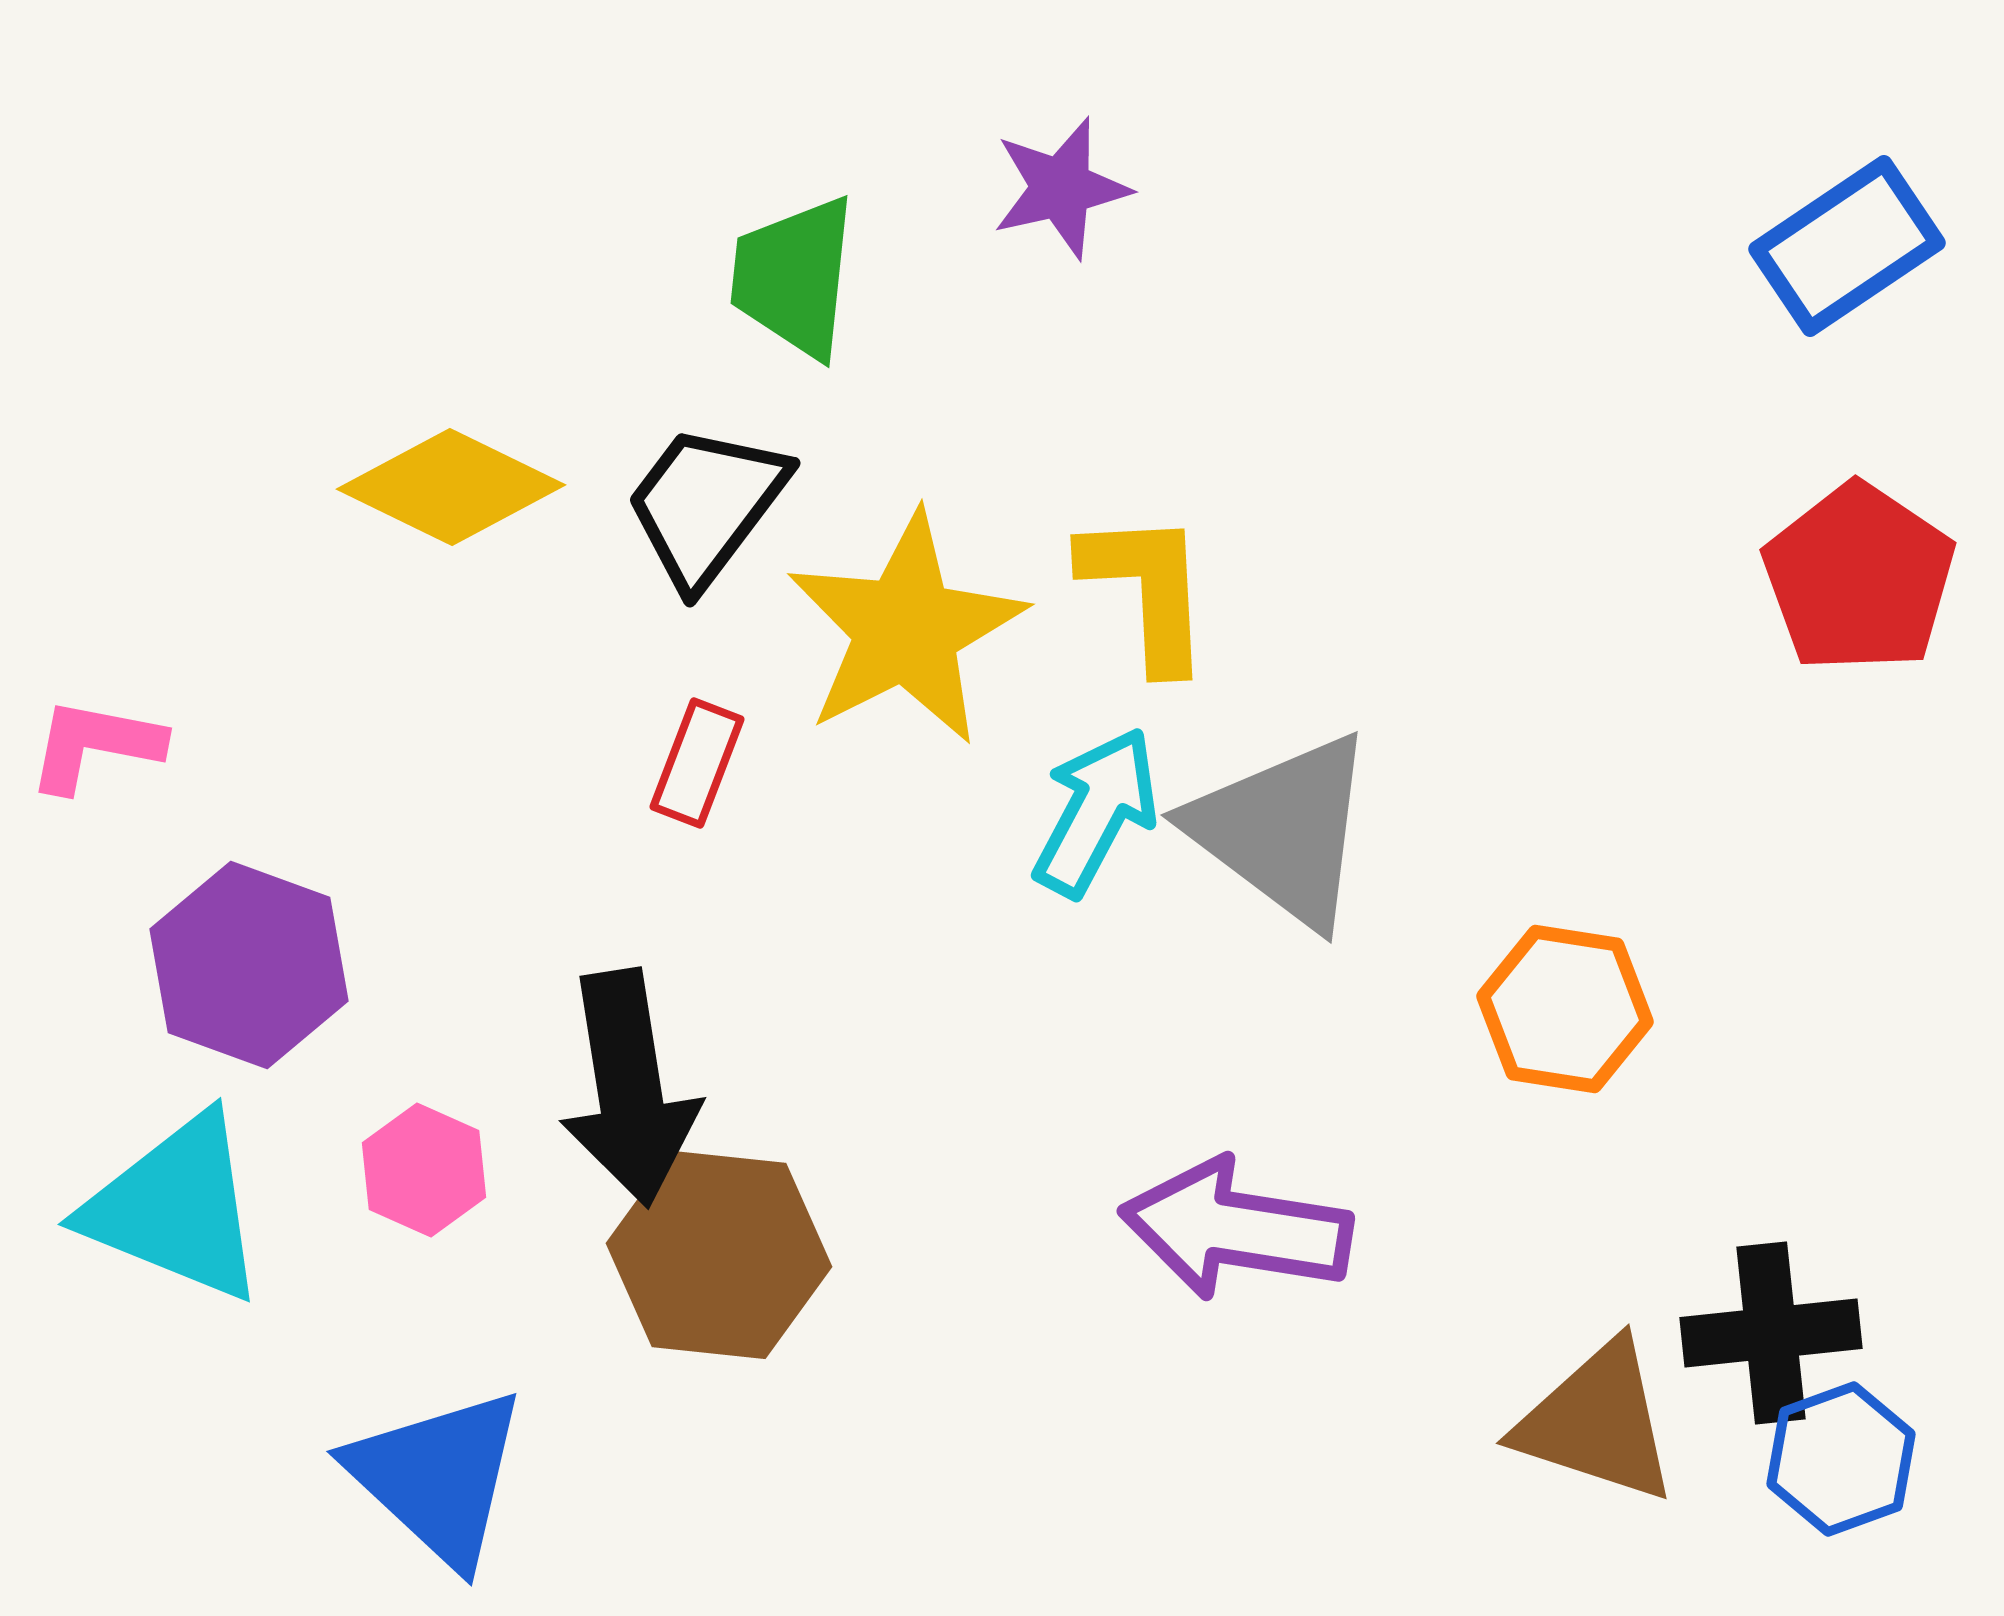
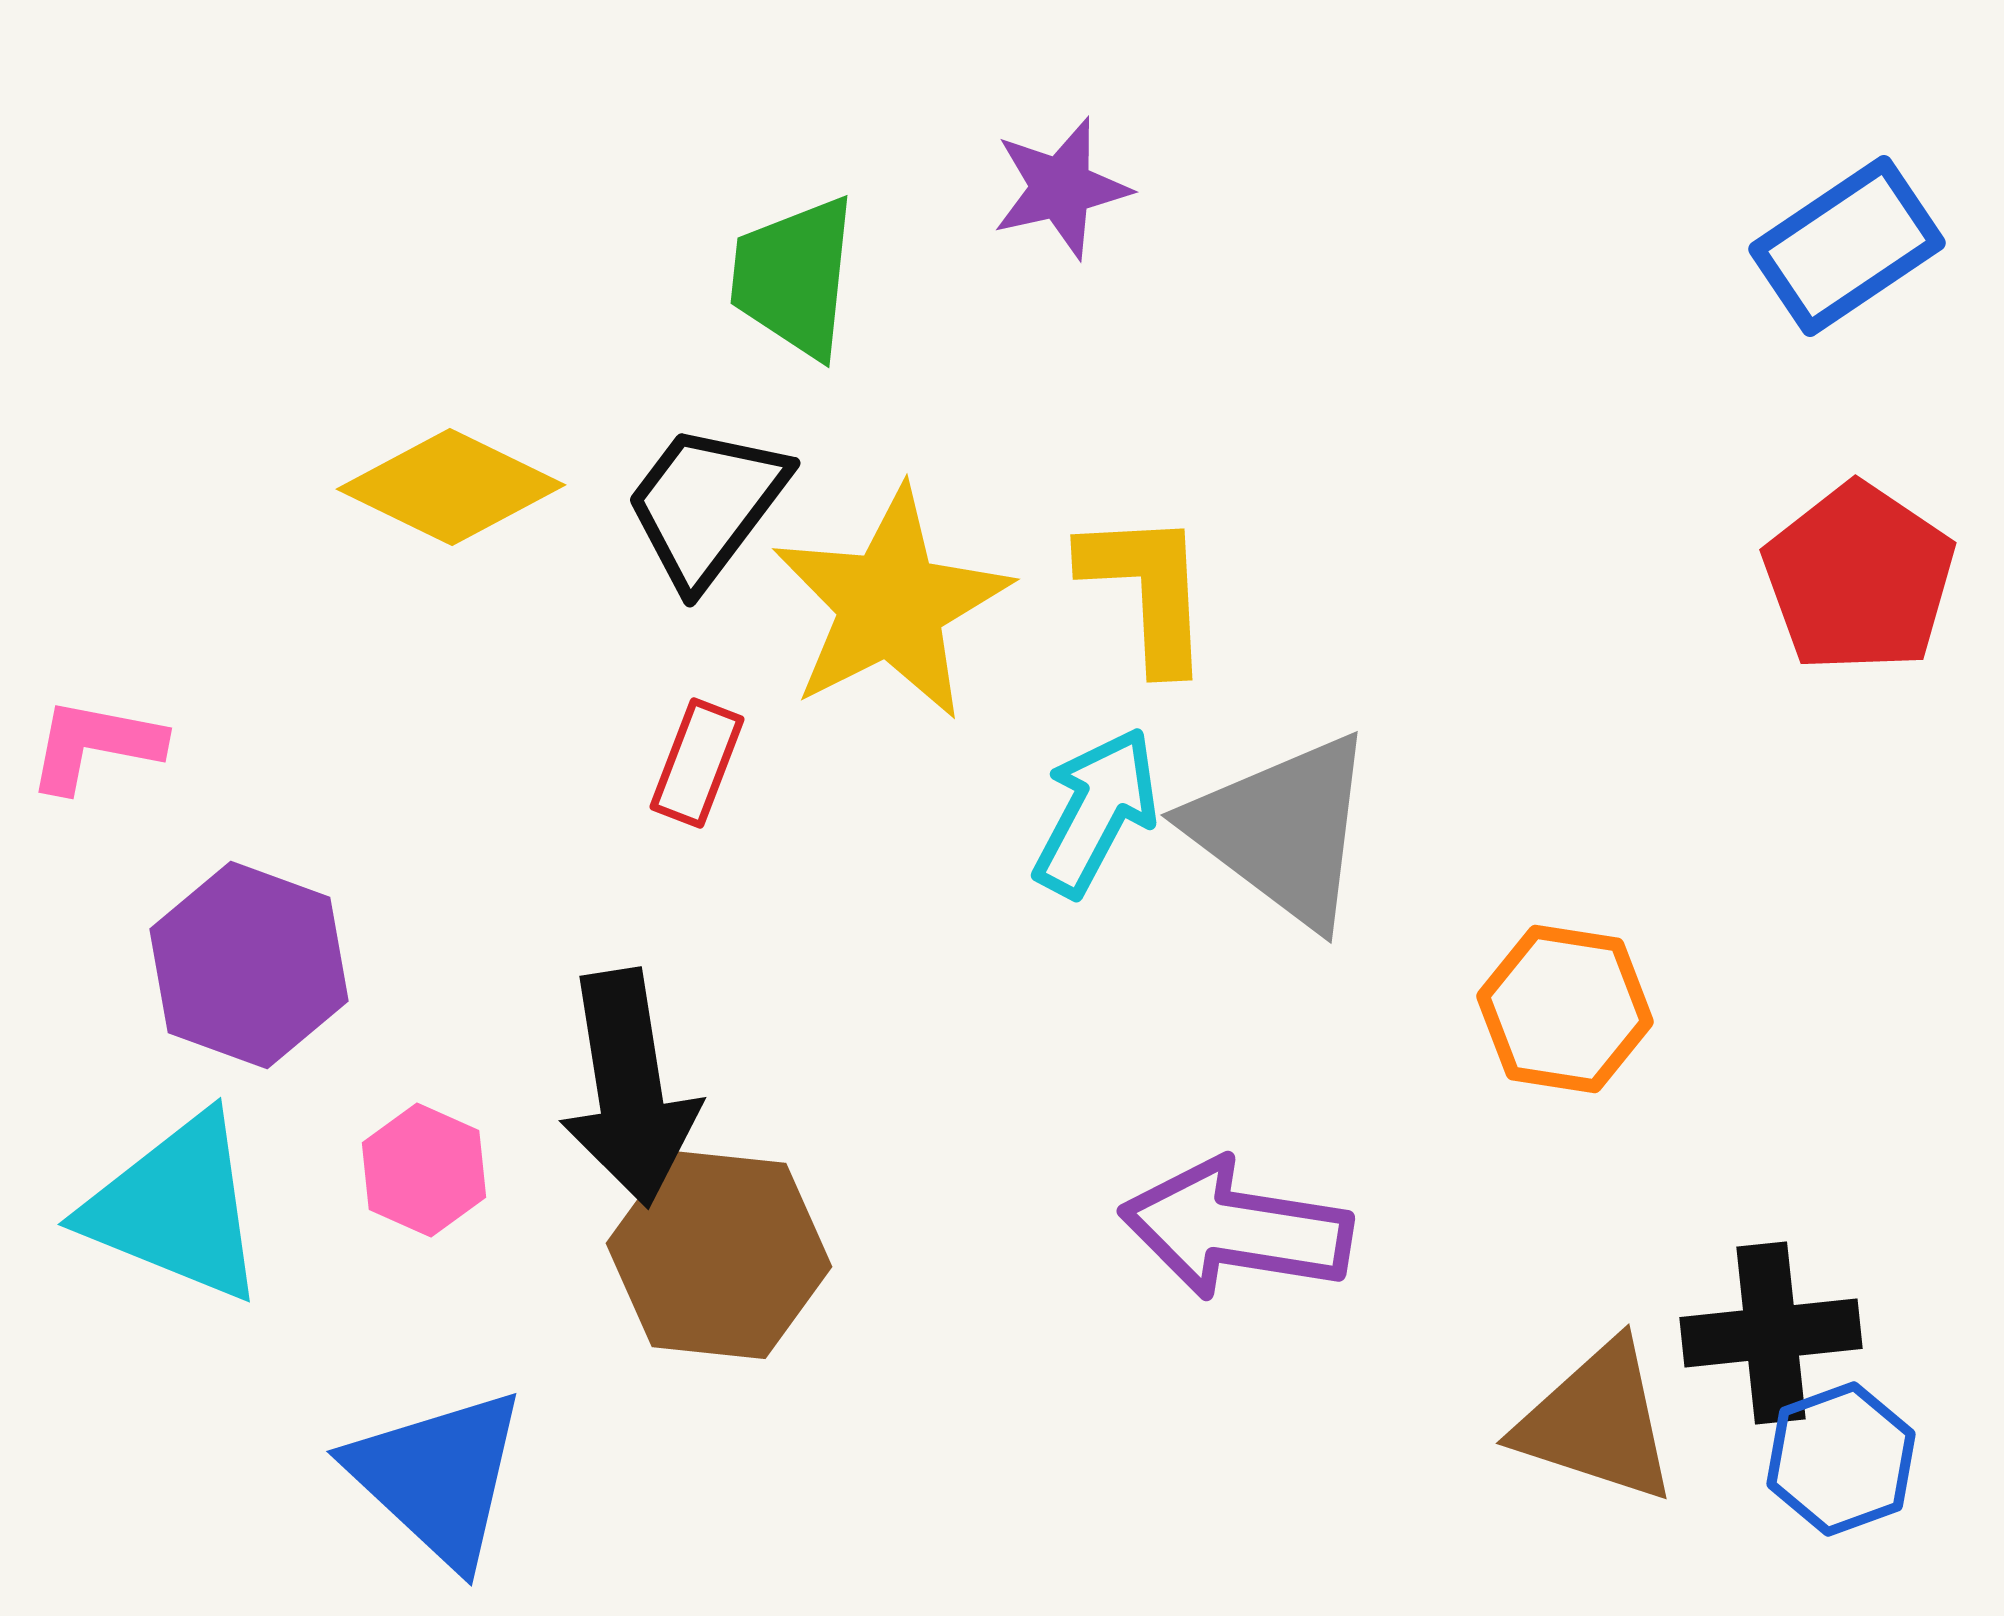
yellow star: moved 15 px left, 25 px up
